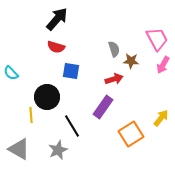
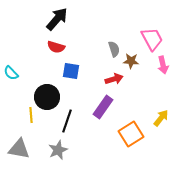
pink trapezoid: moved 5 px left
pink arrow: rotated 42 degrees counterclockwise
black line: moved 5 px left, 5 px up; rotated 50 degrees clockwise
gray triangle: rotated 20 degrees counterclockwise
